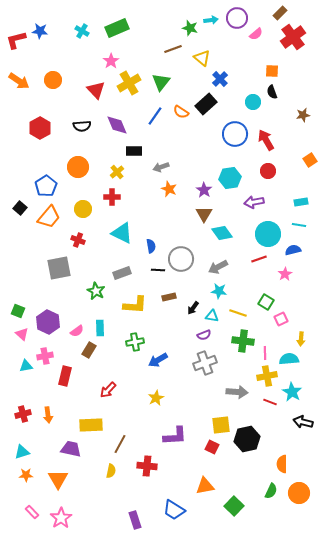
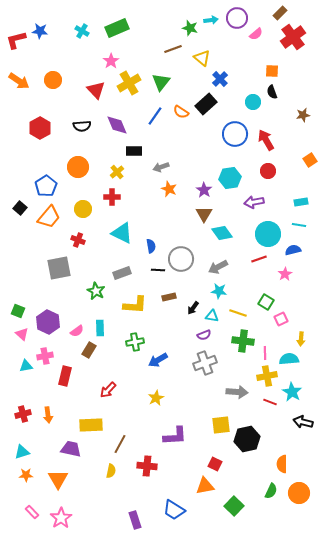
red square at (212, 447): moved 3 px right, 17 px down
